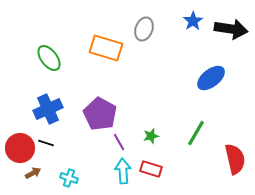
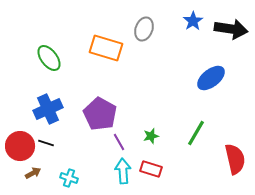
red circle: moved 2 px up
